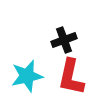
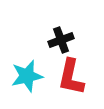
black cross: moved 3 px left
